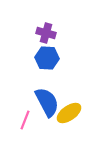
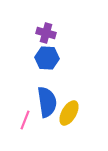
blue semicircle: rotated 20 degrees clockwise
yellow ellipse: rotated 25 degrees counterclockwise
